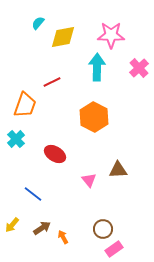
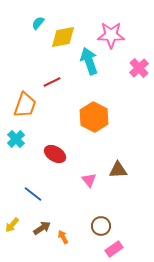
cyan arrow: moved 8 px left, 6 px up; rotated 20 degrees counterclockwise
brown circle: moved 2 px left, 3 px up
